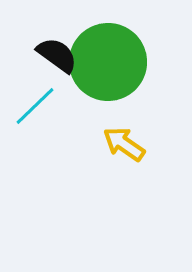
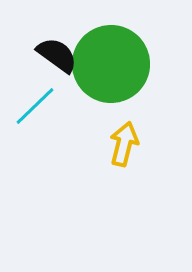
green circle: moved 3 px right, 2 px down
yellow arrow: rotated 69 degrees clockwise
